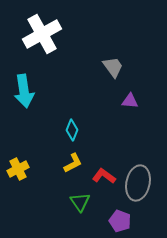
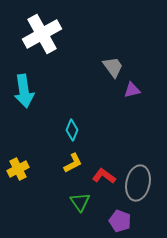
purple triangle: moved 2 px right, 11 px up; rotated 18 degrees counterclockwise
